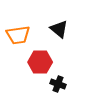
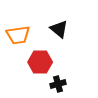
black cross: rotated 35 degrees counterclockwise
